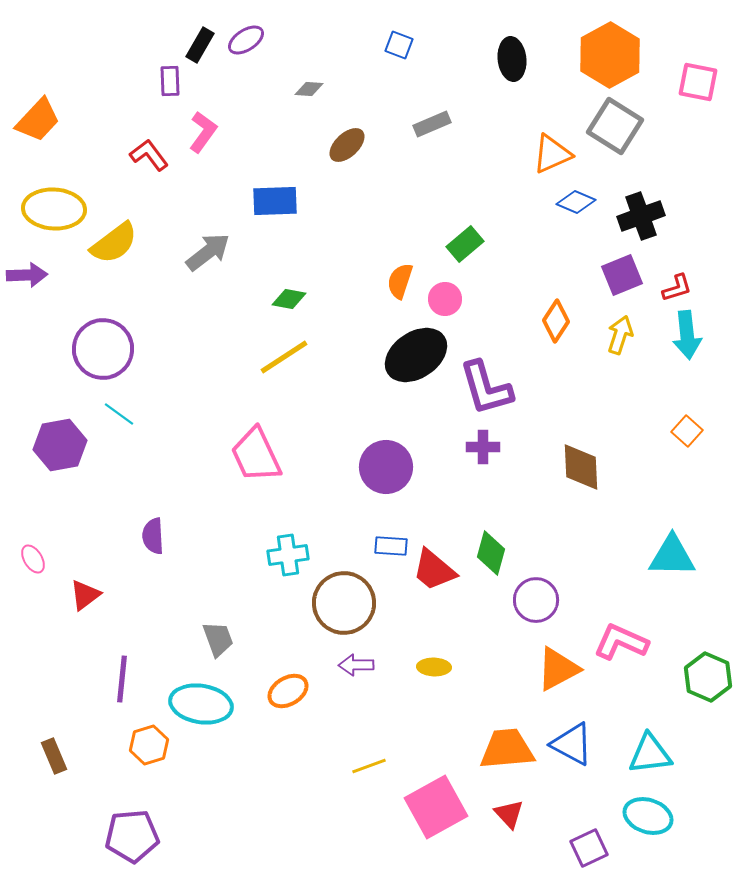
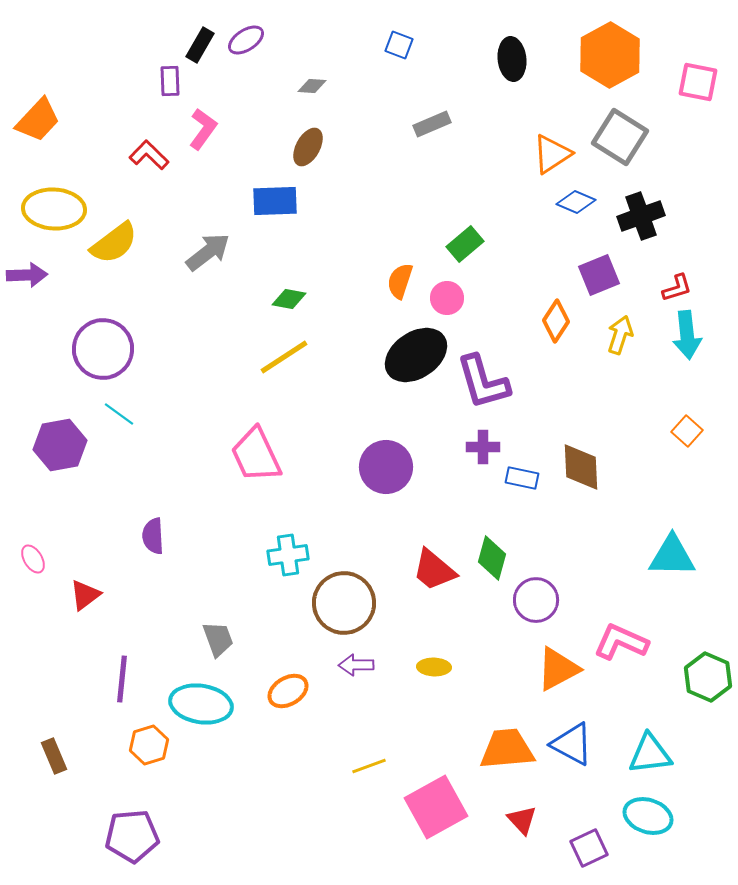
gray diamond at (309, 89): moved 3 px right, 3 px up
gray square at (615, 126): moved 5 px right, 11 px down
pink L-shape at (203, 132): moved 3 px up
brown ellipse at (347, 145): moved 39 px left, 2 px down; rotated 18 degrees counterclockwise
orange triangle at (552, 154): rotated 9 degrees counterclockwise
red L-shape at (149, 155): rotated 9 degrees counterclockwise
purple square at (622, 275): moved 23 px left
pink circle at (445, 299): moved 2 px right, 1 px up
purple L-shape at (486, 388): moved 3 px left, 6 px up
blue rectangle at (391, 546): moved 131 px right, 68 px up; rotated 8 degrees clockwise
green diamond at (491, 553): moved 1 px right, 5 px down
red triangle at (509, 814): moved 13 px right, 6 px down
